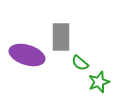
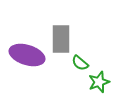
gray rectangle: moved 2 px down
